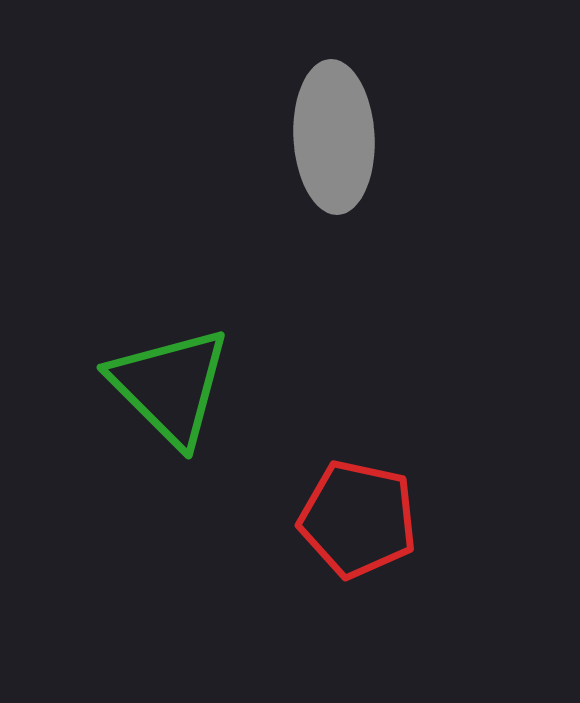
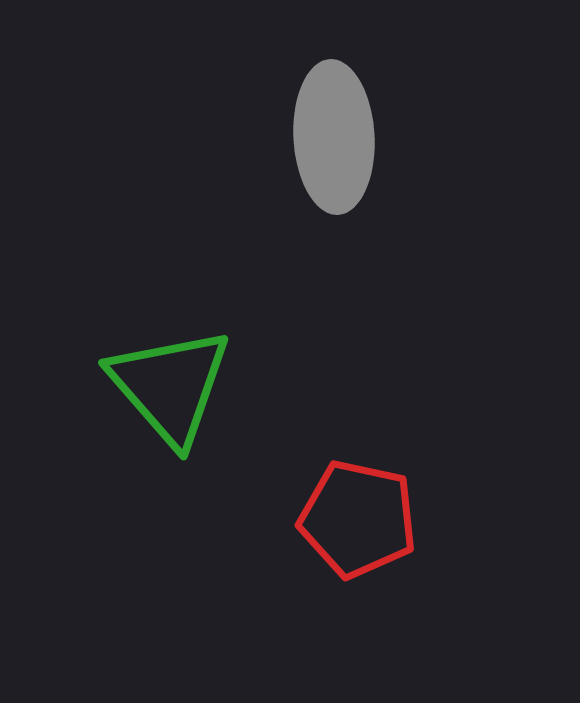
green triangle: rotated 4 degrees clockwise
